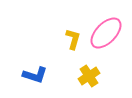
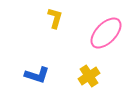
yellow L-shape: moved 18 px left, 21 px up
blue L-shape: moved 2 px right
